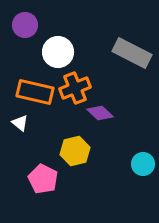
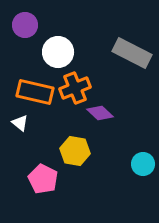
yellow hexagon: rotated 24 degrees clockwise
